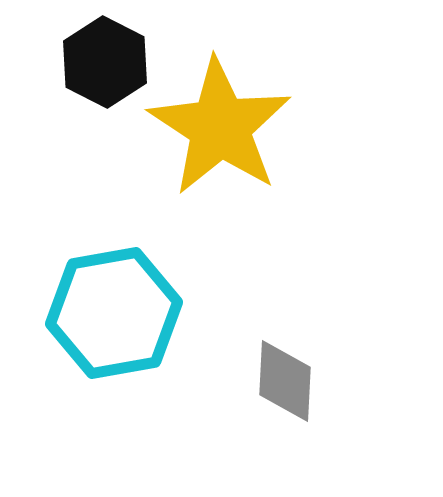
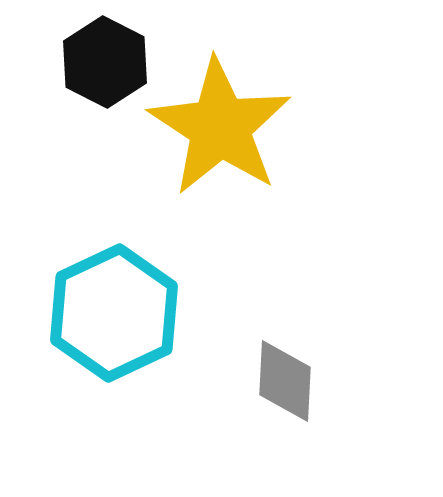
cyan hexagon: rotated 15 degrees counterclockwise
